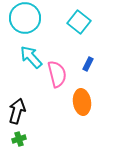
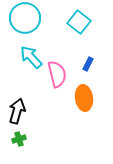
orange ellipse: moved 2 px right, 4 px up
